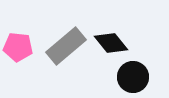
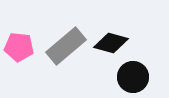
black diamond: rotated 36 degrees counterclockwise
pink pentagon: moved 1 px right
